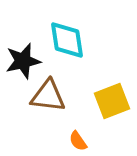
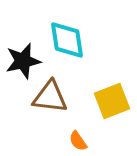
brown triangle: moved 2 px right, 1 px down
